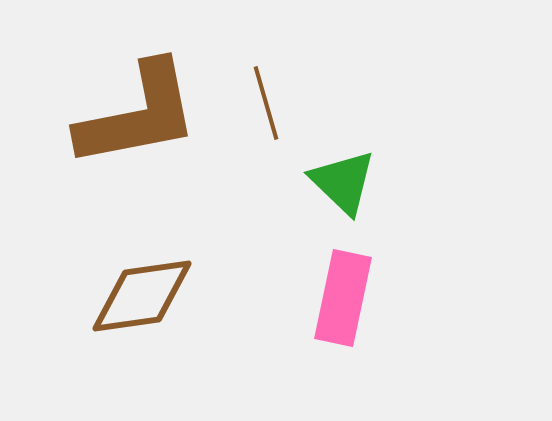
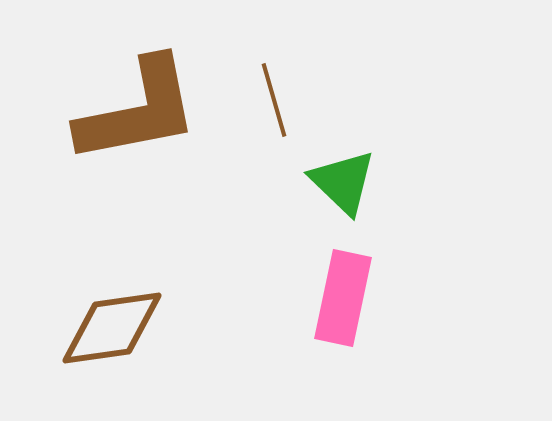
brown line: moved 8 px right, 3 px up
brown L-shape: moved 4 px up
brown diamond: moved 30 px left, 32 px down
